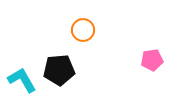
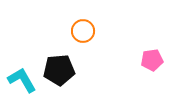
orange circle: moved 1 px down
